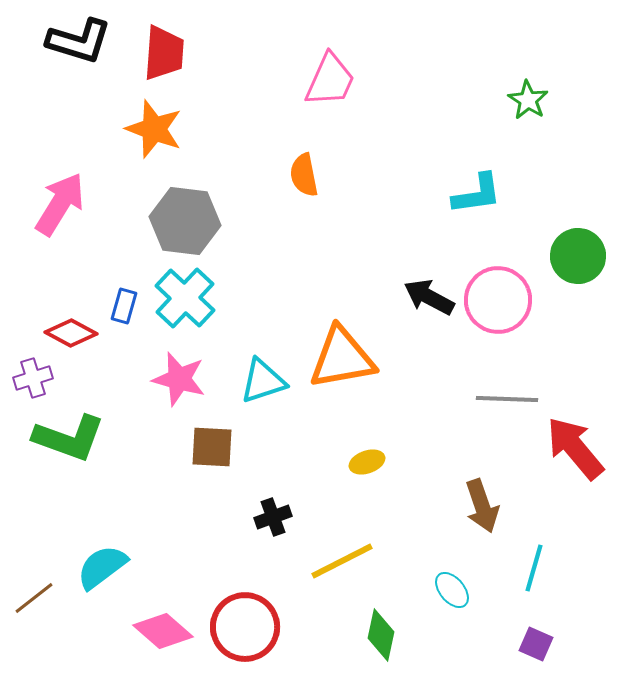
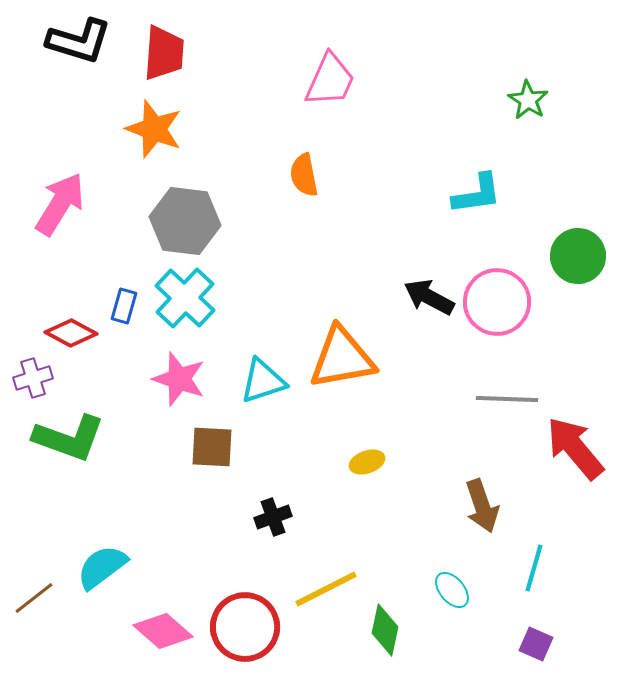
pink circle: moved 1 px left, 2 px down
pink star: rotated 4 degrees clockwise
yellow line: moved 16 px left, 28 px down
green diamond: moved 4 px right, 5 px up
